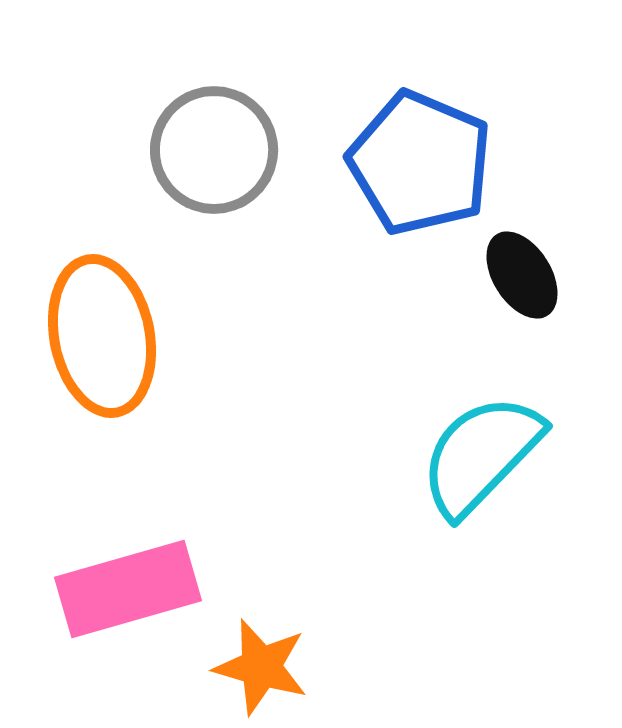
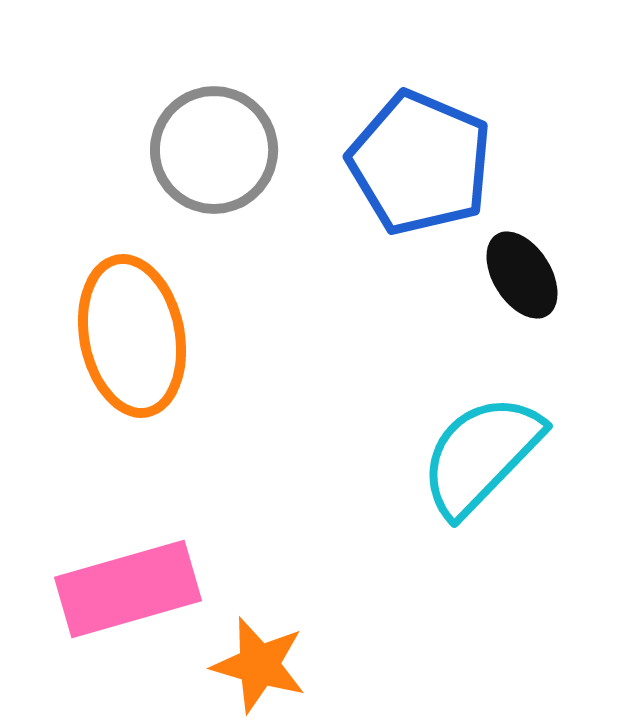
orange ellipse: moved 30 px right
orange star: moved 2 px left, 2 px up
